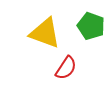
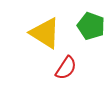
yellow triangle: rotated 12 degrees clockwise
